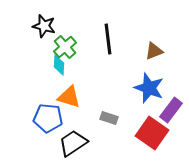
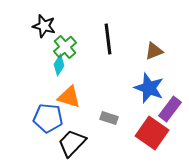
cyan diamond: rotated 30 degrees clockwise
purple rectangle: moved 1 px left, 1 px up
black trapezoid: moved 1 px left; rotated 12 degrees counterclockwise
